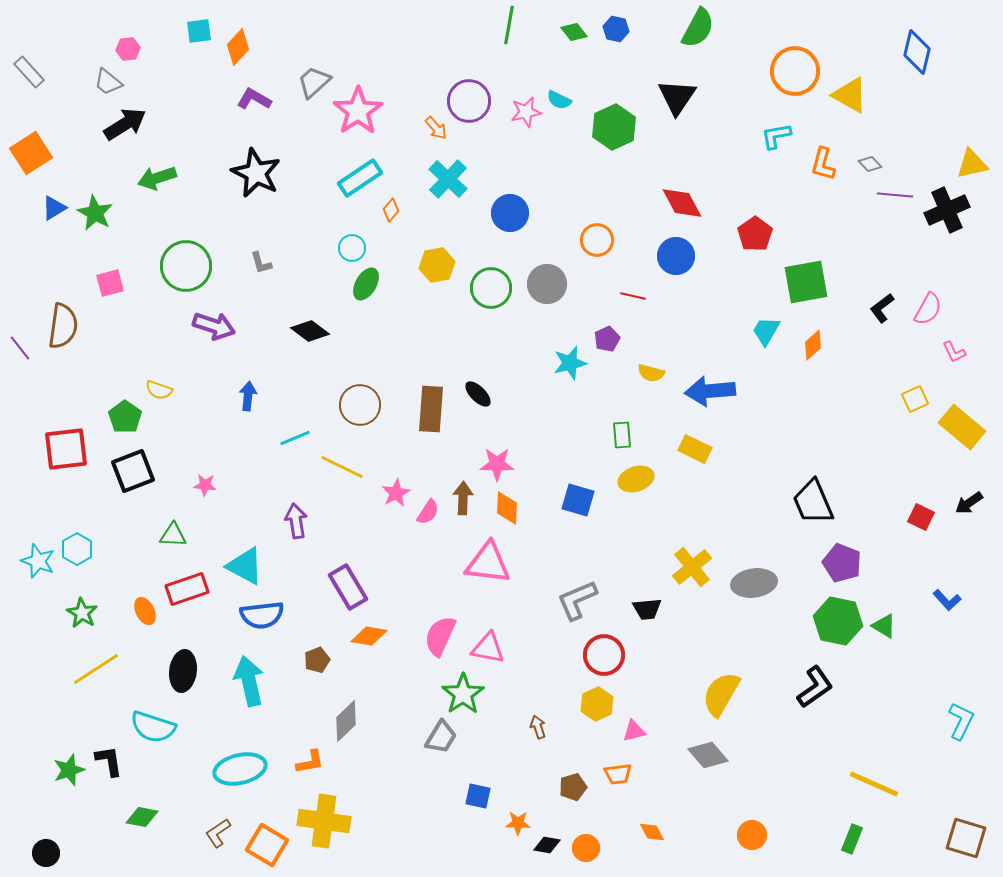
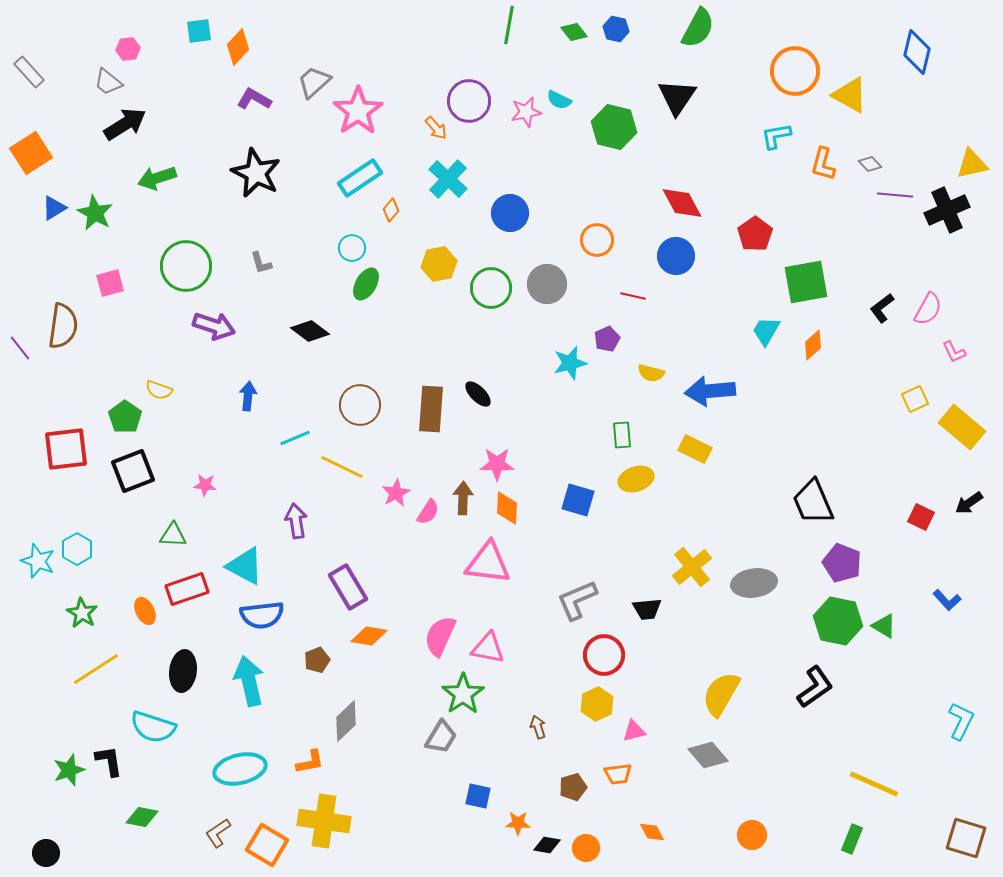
green hexagon at (614, 127): rotated 21 degrees counterclockwise
yellow hexagon at (437, 265): moved 2 px right, 1 px up
